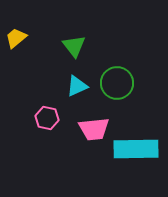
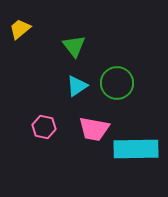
yellow trapezoid: moved 4 px right, 9 px up
cyan triangle: rotated 10 degrees counterclockwise
pink hexagon: moved 3 px left, 9 px down
pink trapezoid: rotated 16 degrees clockwise
